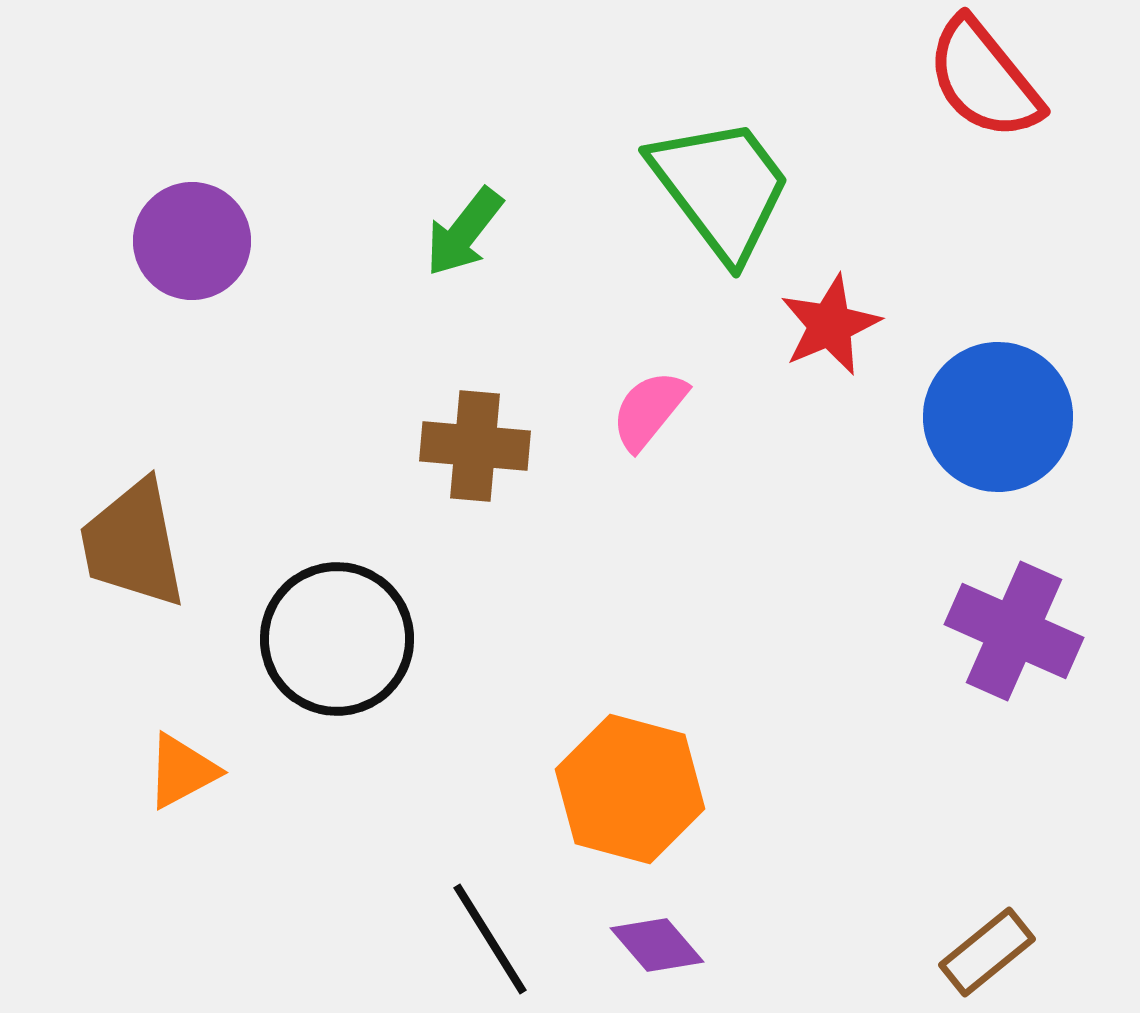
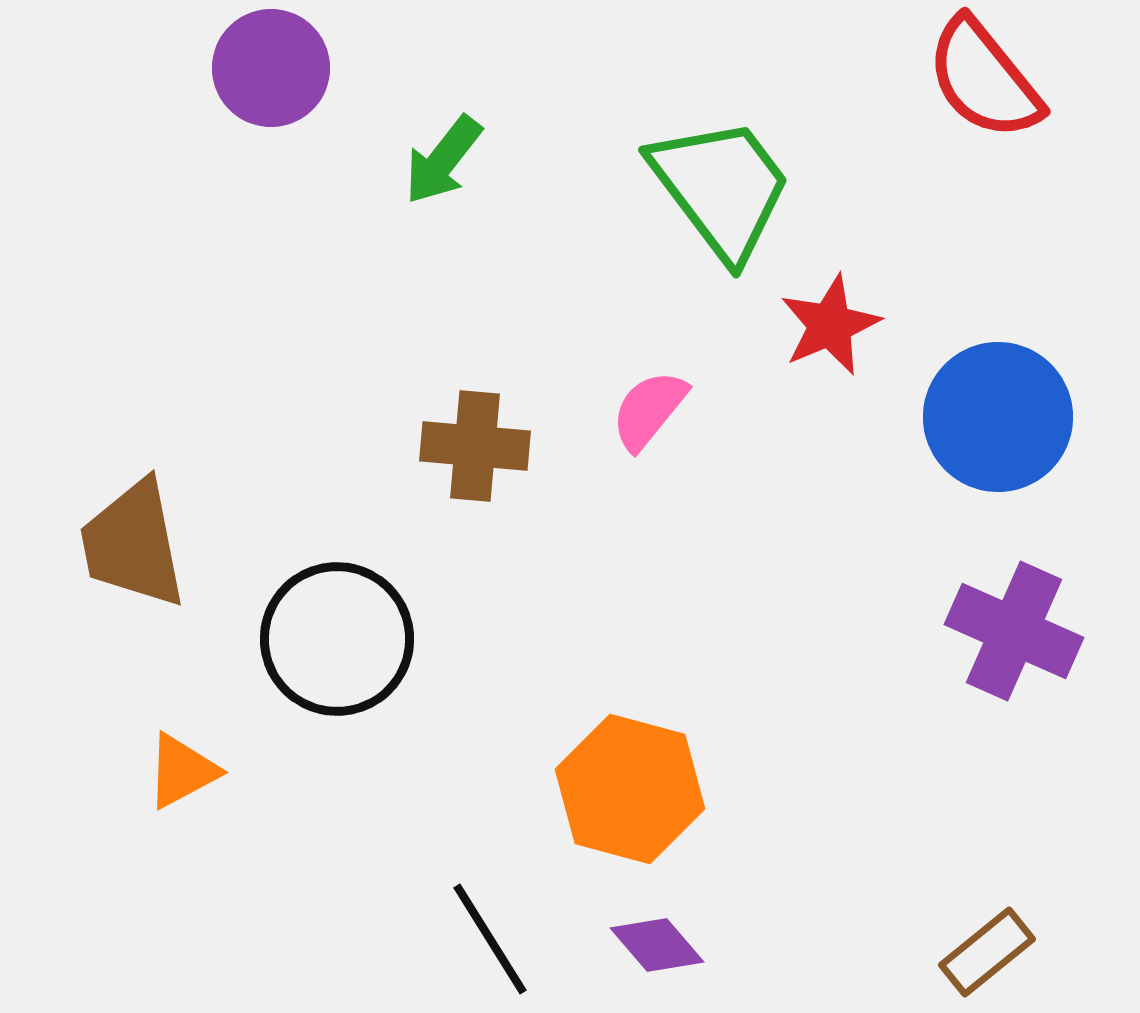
green arrow: moved 21 px left, 72 px up
purple circle: moved 79 px right, 173 px up
